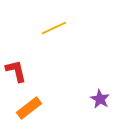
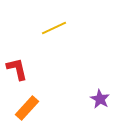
red L-shape: moved 1 px right, 2 px up
orange rectangle: moved 2 px left; rotated 10 degrees counterclockwise
